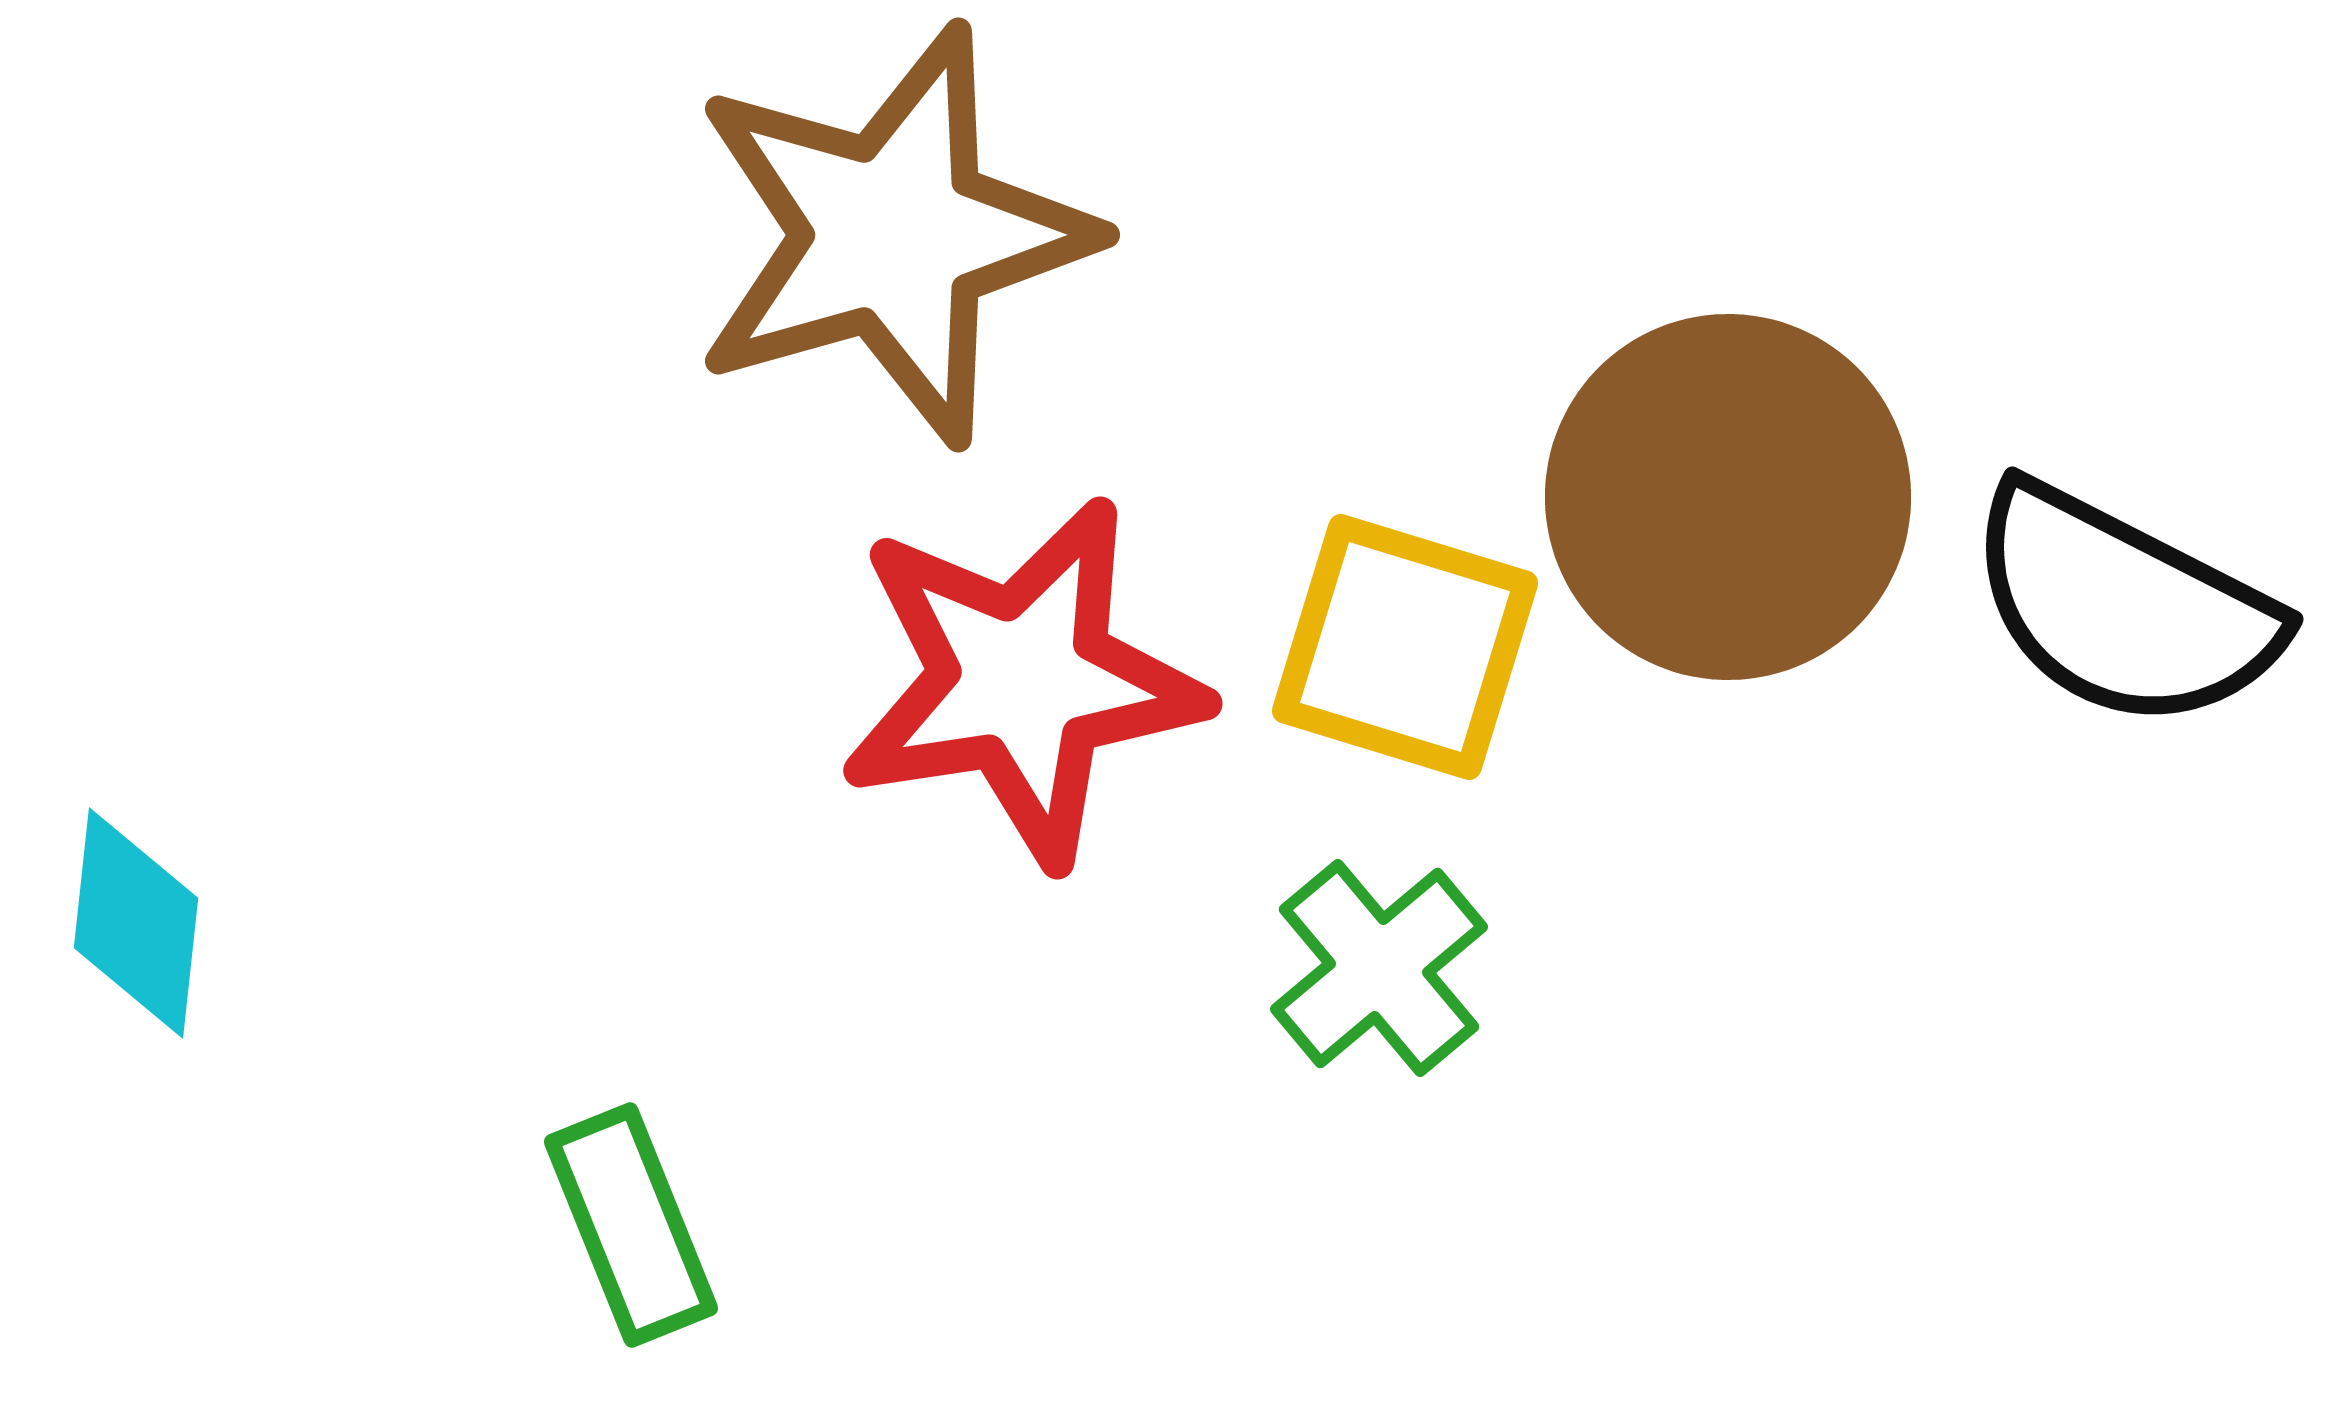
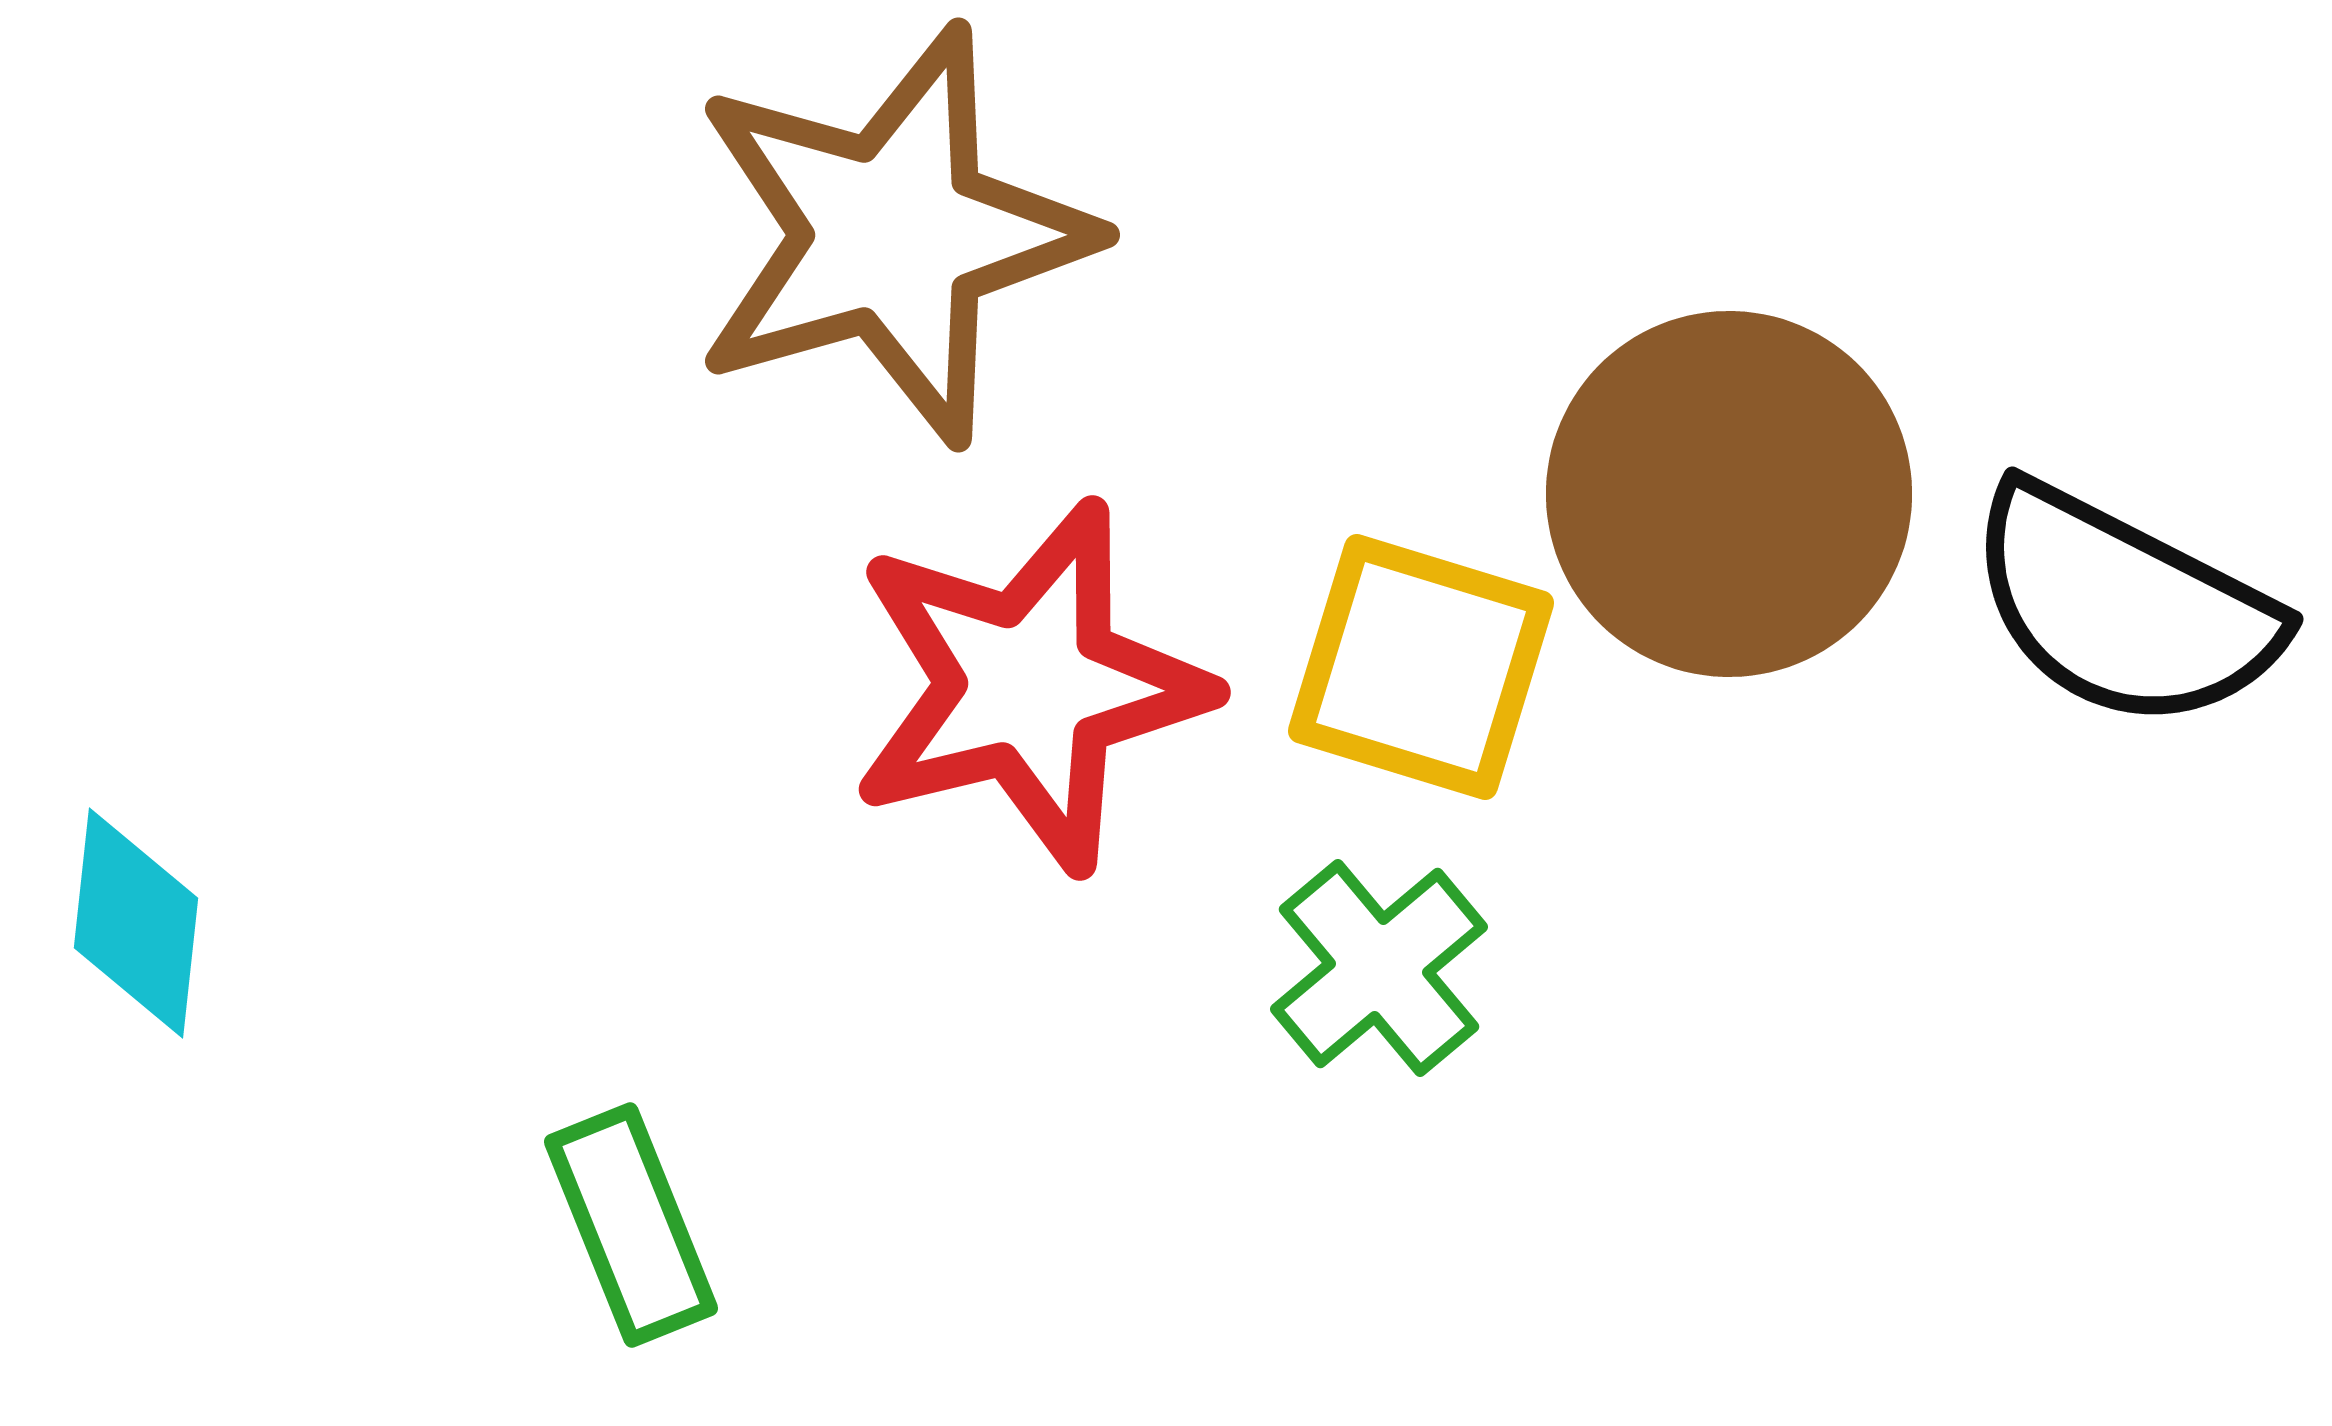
brown circle: moved 1 px right, 3 px up
yellow square: moved 16 px right, 20 px down
red star: moved 7 px right, 5 px down; rotated 5 degrees counterclockwise
